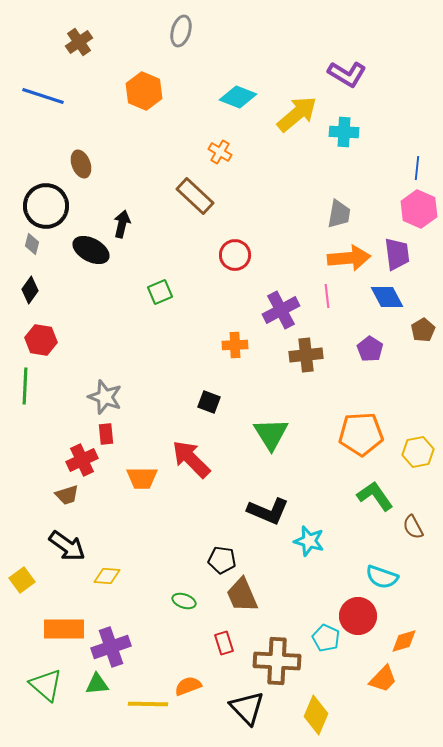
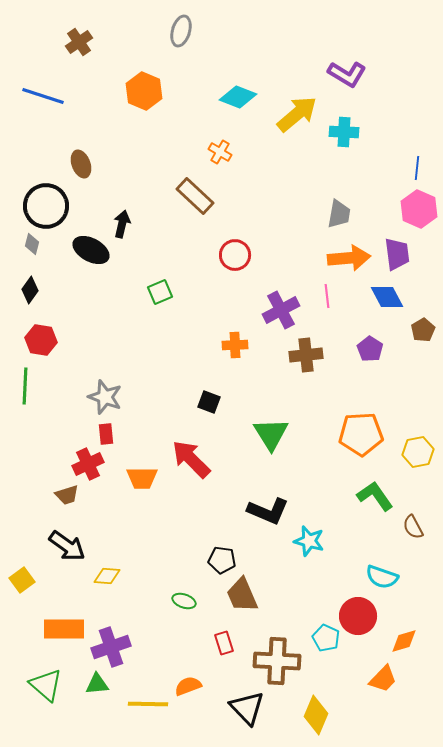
red cross at (82, 460): moved 6 px right, 4 px down
